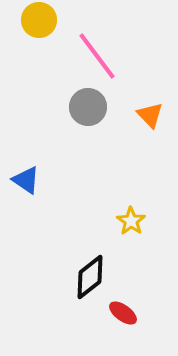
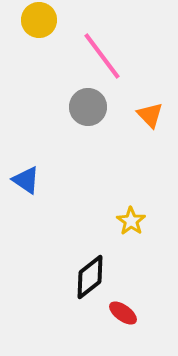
pink line: moved 5 px right
